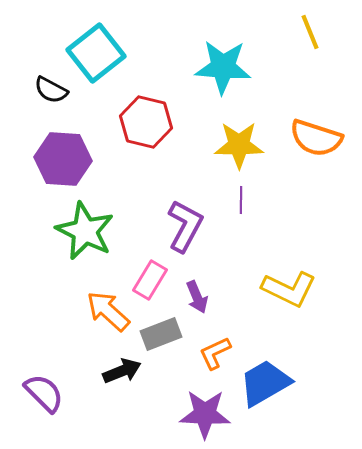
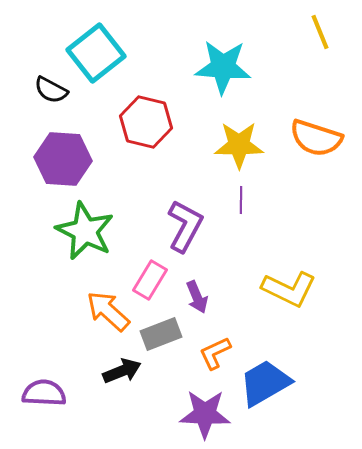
yellow line: moved 10 px right
purple semicircle: rotated 42 degrees counterclockwise
